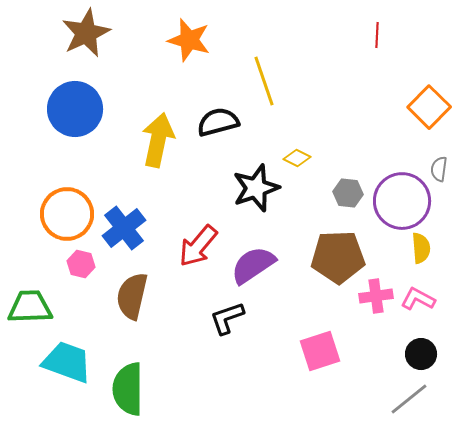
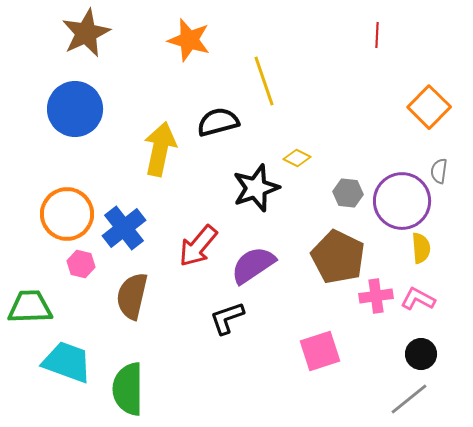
yellow arrow: moved 2 px right, 9 px down
gray semicircle: moved 2 px down
brown pentagon: rotated 28 degrees clockwise
